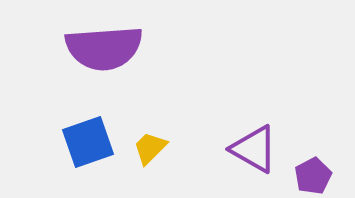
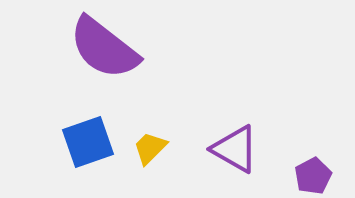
purple semicircle: rotated 42 degrees clockwise
purple triangle: moved 19 px left
